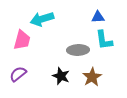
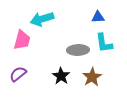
cyan L-shape: moved 3 px down
black star: rotated 12 degrees clockwise
